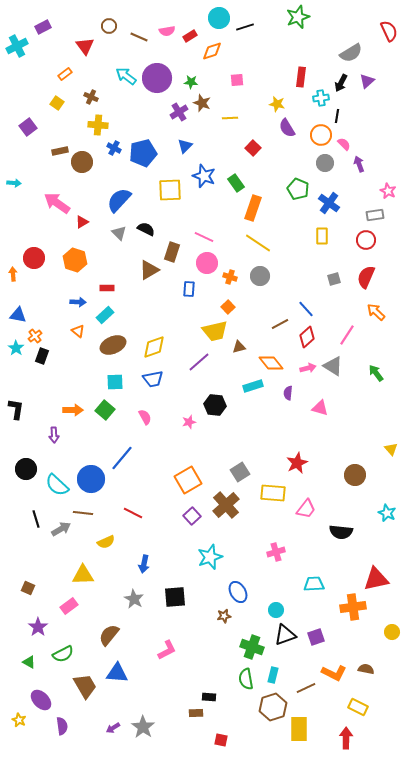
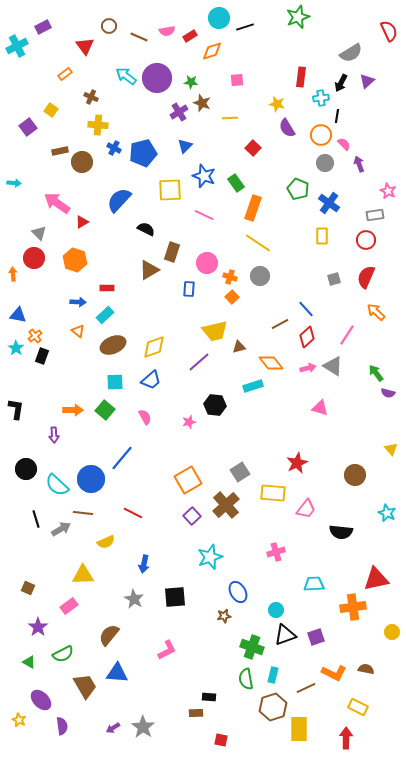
yellow square at (57, 103): moved 6 px left, 7 px down
gray triangle at (119, 233): moved 80 px left
pink line at (204, 237): moved 22 px up
orange square at (228, 307): moved 4 px right, 10 px up
blue trapezoid at (153, 379): moved 2 px left, 1 px down; rotated 30 degrees counterclockwise
purple semicircle at (288, 393): moved 100 px right; rotated 80 degrees counterclockwise
